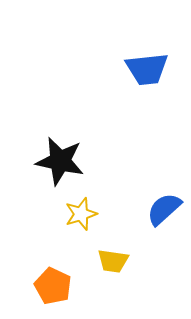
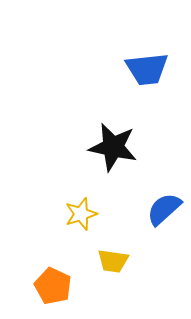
black star: moved 53 px right, 14 px up
